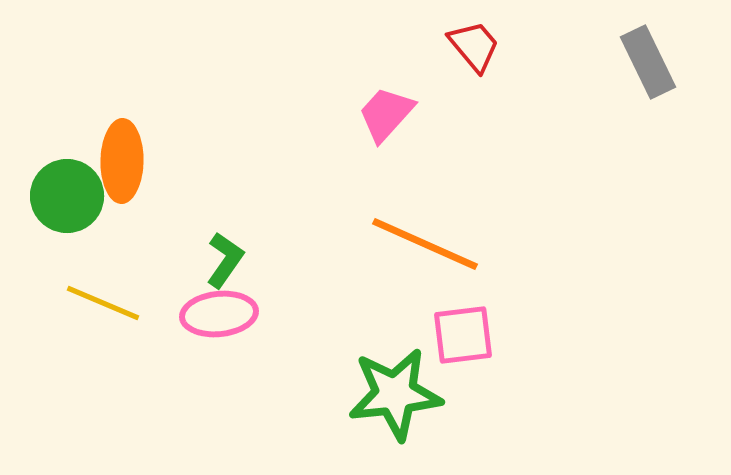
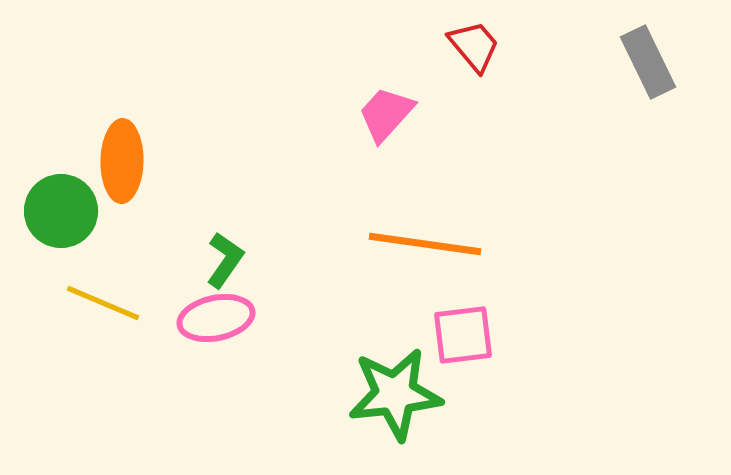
green circle: moved 6 px left, 15 px down
orange line: rotated 16 degrees counterclockwise
pink ellipse: moved 3 px left, 4 px down; rotated 6 degrees counterclockwise
